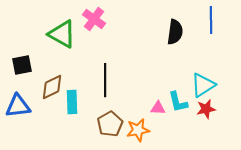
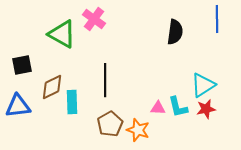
blue line: moved 6 px right, 1 px up
cyan L-shape: moved 5 px down
orange star: rotated 30 degrees clockwise
